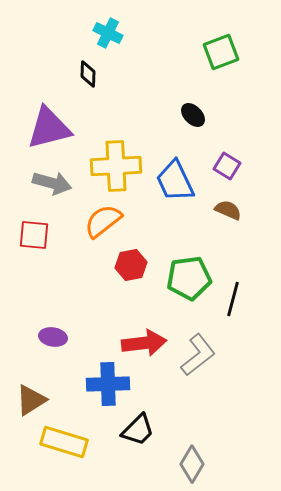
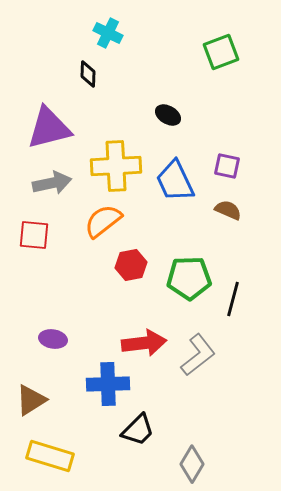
black ellipse: moved 25 px left; rotated 15 degrees counterclockwise
purple square: rotated 20 degrees counterclockwise
gray arrow: rotated 27 degrees counterclockwise
green pentagon: rotated 6 degrees clockwise
purple ellipse: moved 2 px down
yellow rectangle: moved 14 px left, 14 px down
